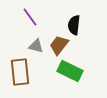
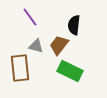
brown rectangle: moved 4 px up
